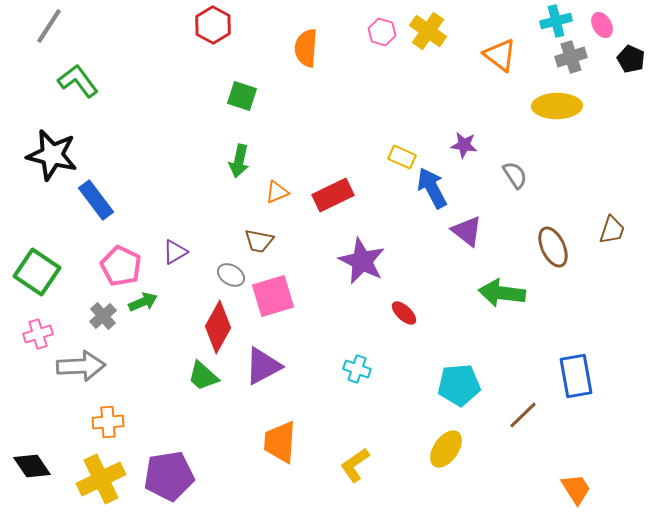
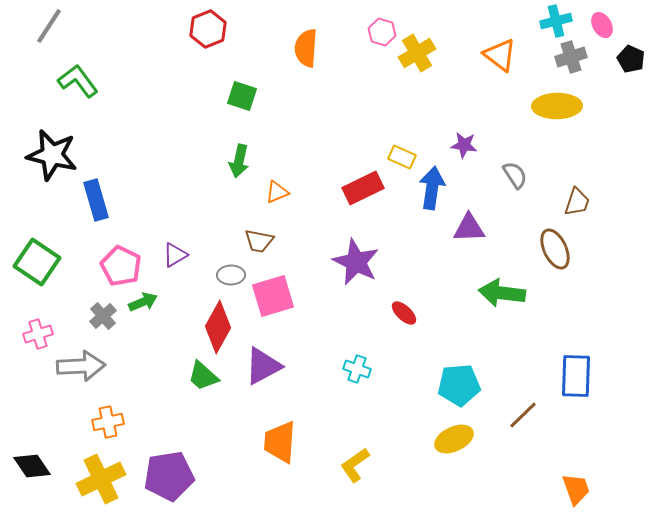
red hexagon at (213, 25): moved 5 px left, 4 px down; rotated 9 degrees clockwise
yellow cross at (428, 31): moved 11 px left, 22 px down; rotated 24 degrees clockwise
blue arrow at (432, 188): rotated 36 degrees clockwise
red rectangle at (333, 195): moved 30 px right, 7 px up
blue rectangle at (96, 200): rotated 21 degrees clockwise
brown trapezoid at (612, 230): moved 35 px left, 28 px up
purple triangle at (467, 231): moved 2 px right, 3 px up; rotated 40 degrees counterclockwise
brown ellipse at (553, 247): moved 2 px right, 2 px down
purple triangle at (175, 252): moved 3 px down
purple star at (362, 261): moved 6 px left, 1 px down
green square at (37, 272): moved 10 px up
gray ellipse at (231, 275): rotated 32 degrees counterclockwise
blue rectangle at (576, 376): rotated 12 degrees clockwise
orange cross at (108, 422): rotated 8 degrees counterclockwise
yellow ellipse at (446, 449): moved 8 px right, 10 px up; rotated 30 degrees clockwise
orange trapezoid at (576, 489): rotated 12 degrees clockwise
